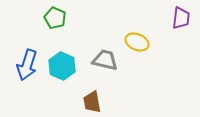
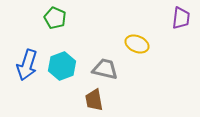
yellow ellipse: moved 2 px down
gray trapezoid: moved 9 px down
cyan hexagon: rotated 16 degrees clockwise
brown trapezoid: moved 2 px right, 2 px up
